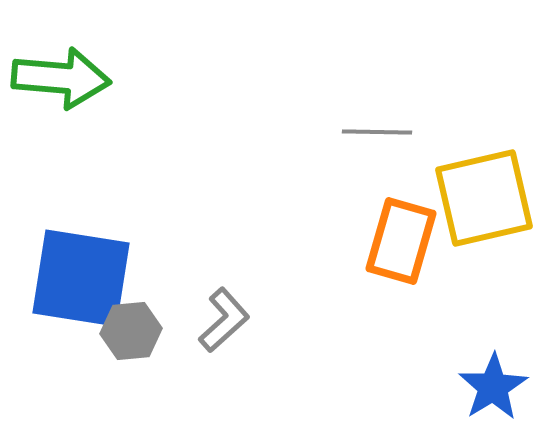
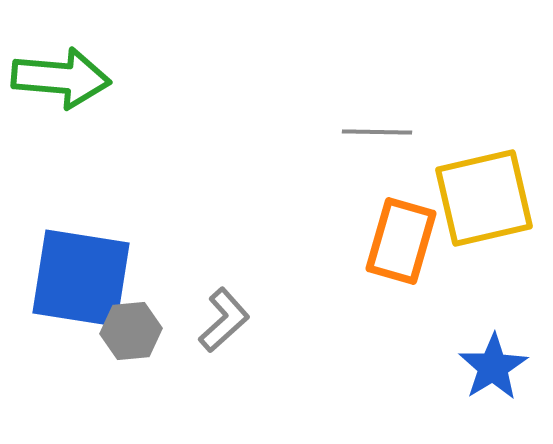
blue star: moved 20 px up
